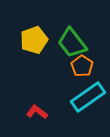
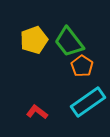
green trapezoid: moved 3 px left, 1 px up
cyan rectangle: moved 5 px down
